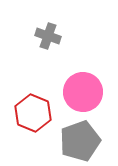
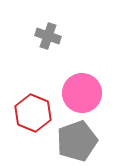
pink circle: moved 1 px left, 1 px down
gray pentagon: moved 3 px left
